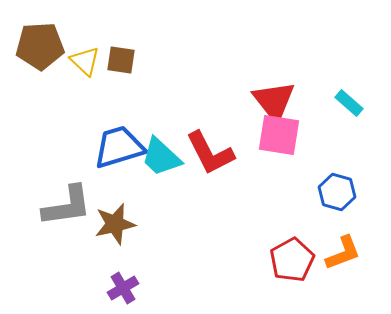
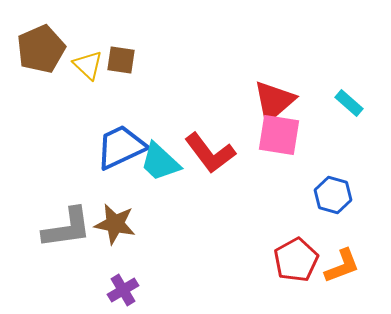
brown pentagon: moved 1 px right, 3 px down; rotated 21 degrees counterclockwise
yellow triangle: moved 3 px right, 4 px down
red triangle: rotated 27 degrees clockwise
blue trapezoid: moved 2 px right; rotated 8 degrees counterclockwise
red L-shape: rotated 10 degrees counterclockwise
cyan trapezoid: moved 1 px left, 5 px down
blue hexagon: moved 4 px left, 3 px down
gray L-shape: moved 22 px down
brown star: rotated 24 degrees clockwise
orange L-shape: moved 1 px left, 13 px down
red pentagon: moved 4 px right
purple cross: moved 2 px down
